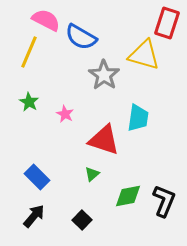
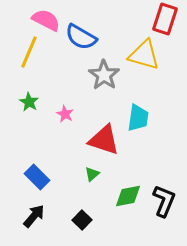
red rectangle: moved 2 px left, 4 px up
